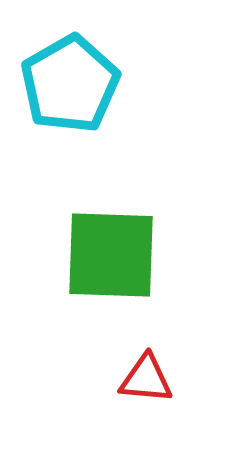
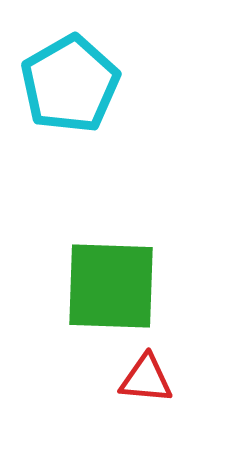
green square: moved 31 px down
